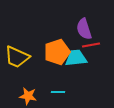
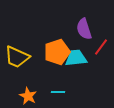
red line: moved 10 px right, 2 px down; rotated 42 degrees counterclockwise
orange star: rotated 18 degrees clockwise
